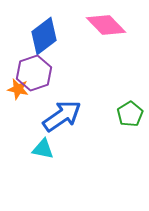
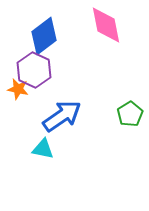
pink diamond: rotated 33 degrees clockwise
purple hexagon: moved 3 px up; rotated 16 degrees counterclockwise
